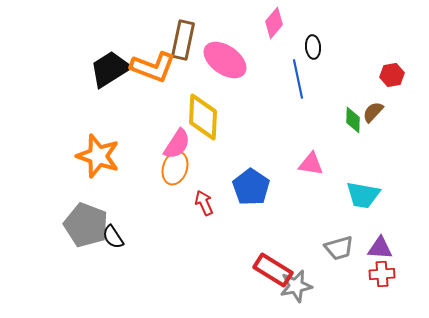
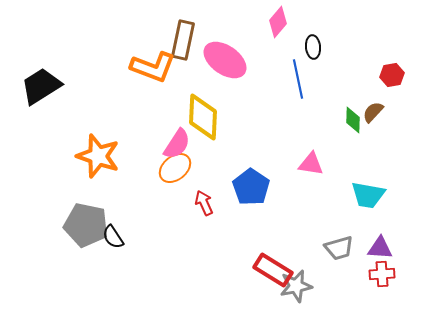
pink diamond: moved 4 px right, 1 px up
black trapezoid: moved 69 px left, 17 px down
orange ellipse: rotated 32 degrees clockwise
cyan trapezoid: moved 5 px right
gray pentagon: rotated 9 degrees counterclockwise
